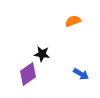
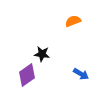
purple diamond: moved 1 px left, 1 px down
